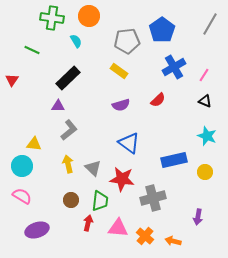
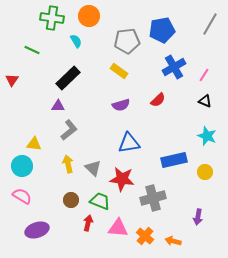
blue pentagon: rotated 25 degrees clockwise
blue triangle: rotated 45 degrees counterclockwise
green trapezoid: rotated 75 degrees counterclockwise
